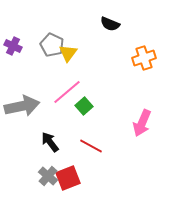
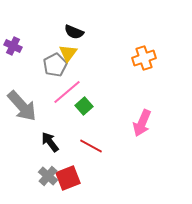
black semicircle: moved 36 px left, 8 px down
gray pentagon: moved 3 px right, 20 px down; rotated 20 degrees clockwise
gray arrow: rotated 60 degrees clockwise
